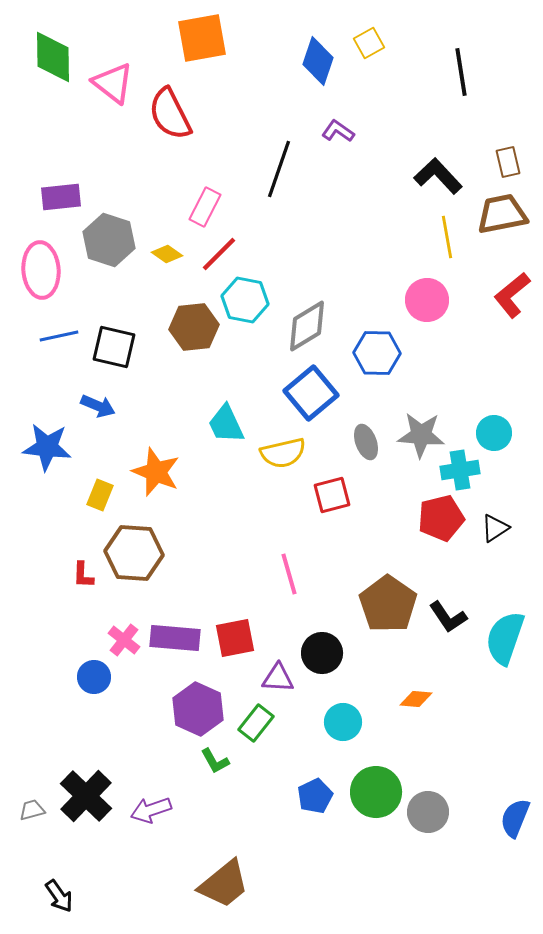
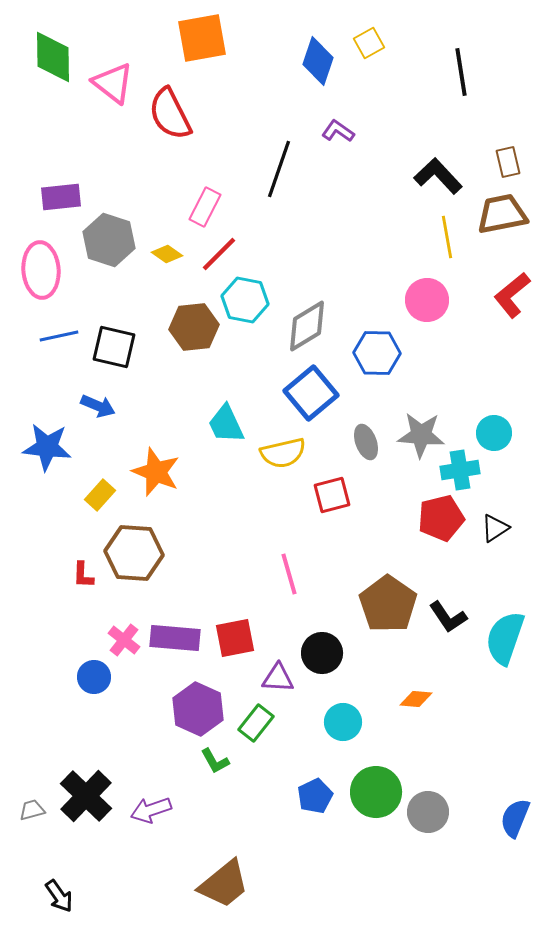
yellow rectangle at (100, 495): rotated 20 degrees clockwise
